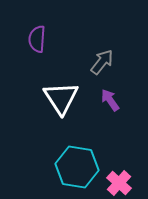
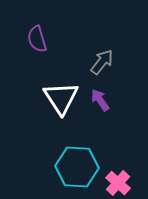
purple semicircle: rotated 20 degrees counterclockwise
purple arrow: moved 10 px left
cyan hexagon: rotated 6 degrees counterclockwise
pink cross: moved 1 px left
